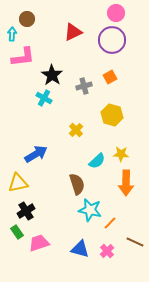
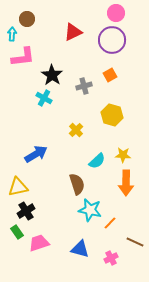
orange square: moved 2 px up
yellow star: moved 2 px right, 1 px down
yellow triangle: moved 4 px down
pink cross: moved 4 px right, 7 px down; rotated 16 degrees clockwise
